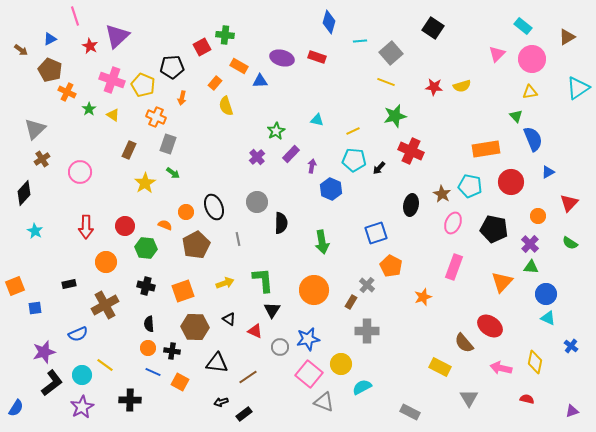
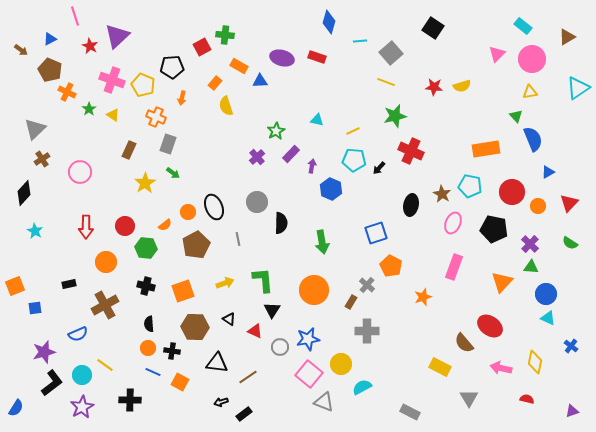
red circle at (511, 182): moved 1 px right, 10 px down
orange circle at (186, 212): moved 2 px right
orange circle at (538, 216): moved 10 px up
orange semicircle at (165, 225): rotated 120 degrees clockwise
